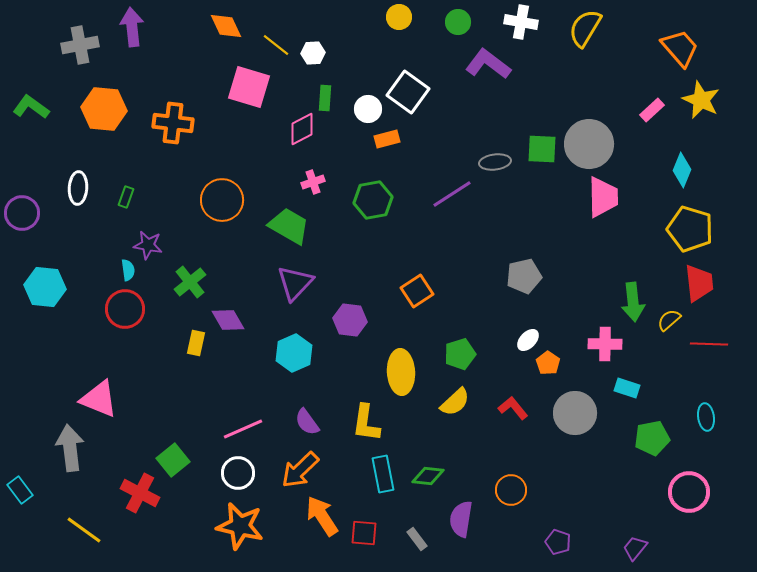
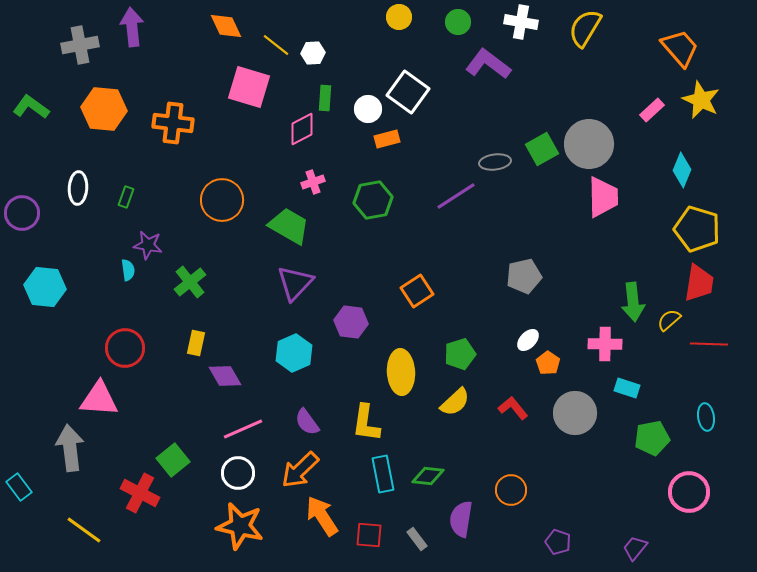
green square at (542, 149): rotated 32 degrees counterclockwise
purple line at (452, 194): moved 4 px right, 2 px down
yellow pentagon at (690, 229): moved 7 px right
red trapezoid at (699, 283): rotated 15 degrees clockwise
red circle at (125, 309): moved 39 px down
purple diamond at (228, 320): moved 3 px left, 56 px down
purple hexagon at (350, 320): moved 1 px right, 2 px down
pink triangle at (99, 399): rotated 18 degrees counterclockwise
cyan rectangle at (20, 490): moved 1 px left, 3 px up
red square at (364, 533): moved 5 px right, 2 px down
